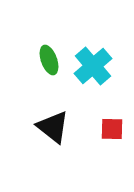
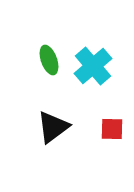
black triangle: rotated 45 degrees clockwise
